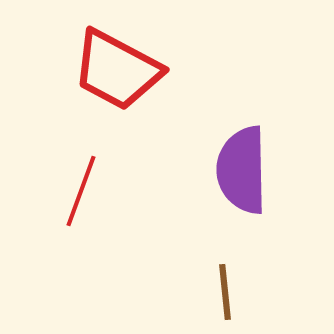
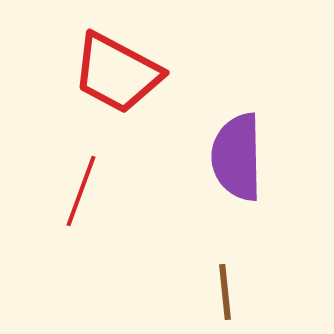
red trapezoid: moved 3 px down
purple semicircle: moved 5 px left, 13 px up
